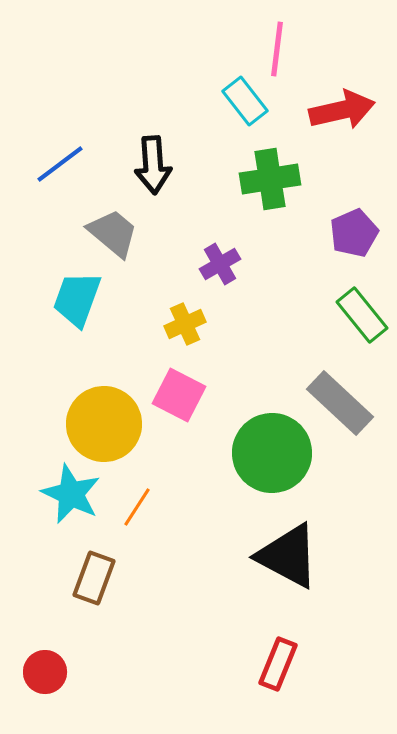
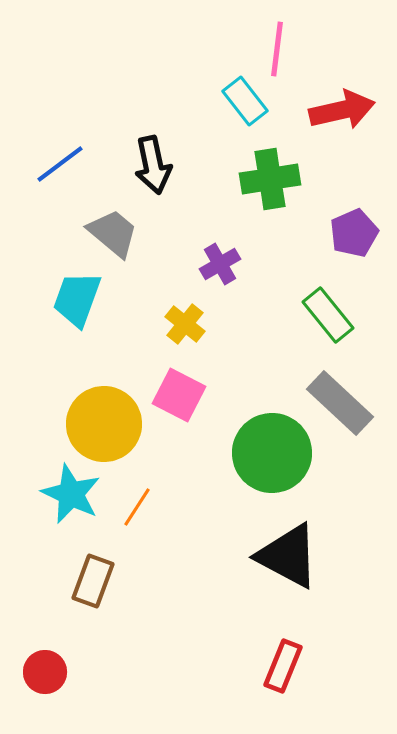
black arrow: rotated 8 degrees counterclockwise
green rectangle: moved 34 px left
yellow cross: rotated 27 degrees counterclockwise
brown rectangle: moved 1 px left, 3 px down
red rectangle: moved 5 px right, 2 px down
